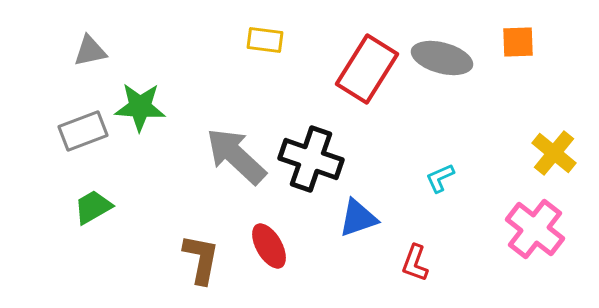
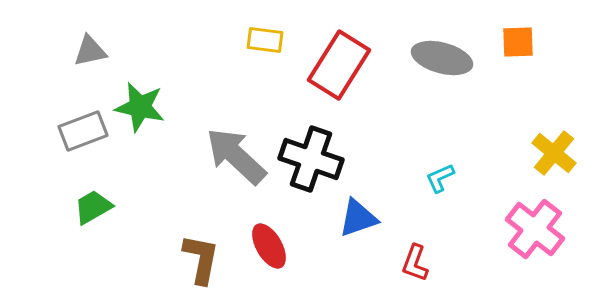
red rectangle: moved 28 px left, 4 px up
green star: rotated 9 degrees clockwise
